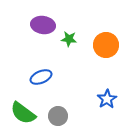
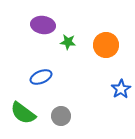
green star: moved 1 px left, 3 px down
blue star: moved 14 px right, 10 px up
gray circle: moved 3 px right
